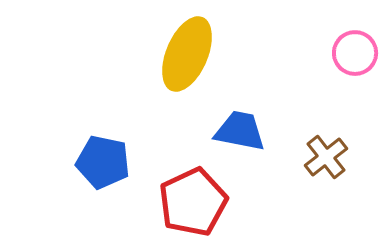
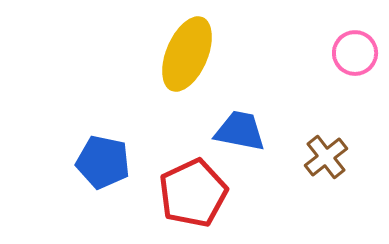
red pentagon: moved 9 px up
